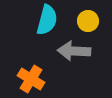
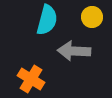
yellow circle: moved 4 px right, 4 px up
